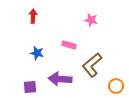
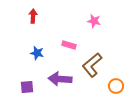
pink star: moved 3 px right, 1 px down
purple square: moved 3 px left
